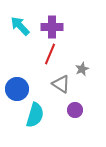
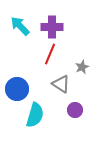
gray star: moved 2 px up
